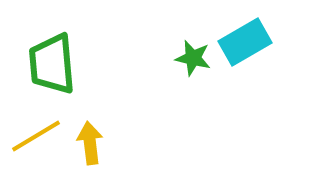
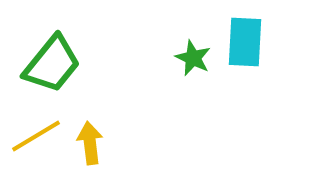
cyan rectangle: rotated 57 degrees counterclockwise
green star: rotated 12 degrees clockwise
green trapezoid: rotated 136 degrees counterclockwise
